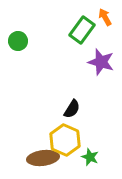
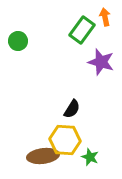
orange arrow: rotated 18 degrees clockwise
yellow hexagon: rotated 20 degrees counterclockwise
brown ellipse: moved 2 px up
